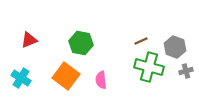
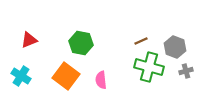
cyan cross: moved 2 px up
